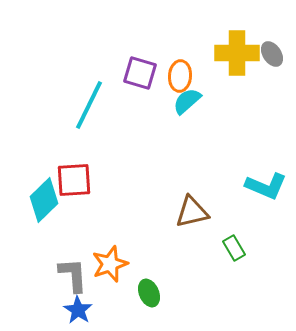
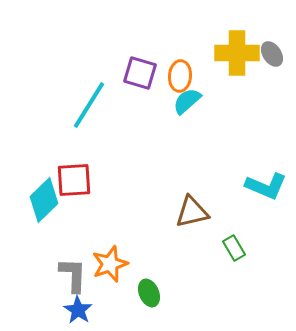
cyan line: rotated 6 degrees clockwise
gray L-shape: rotated 6 degrees clockwise
